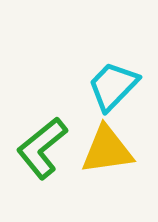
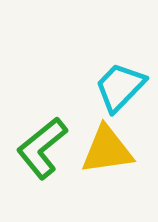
cyan trapezoid: moved 7 px right, 1 px down
